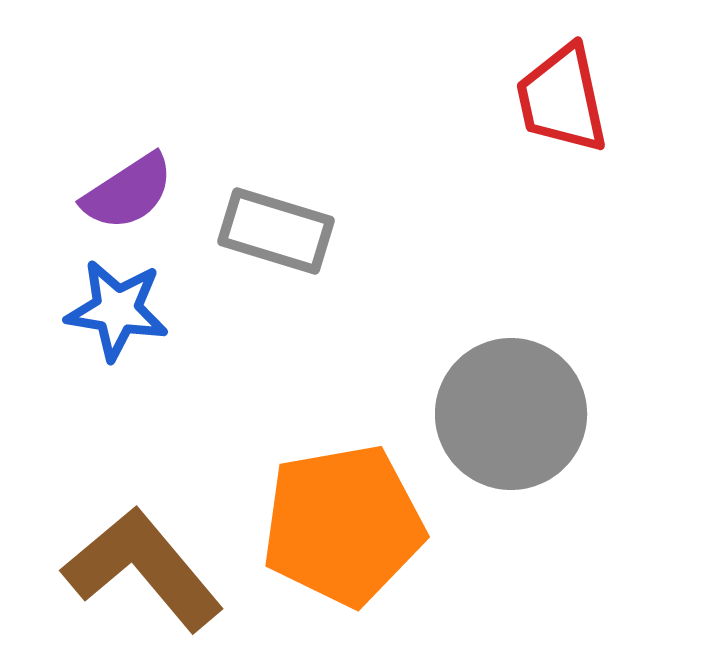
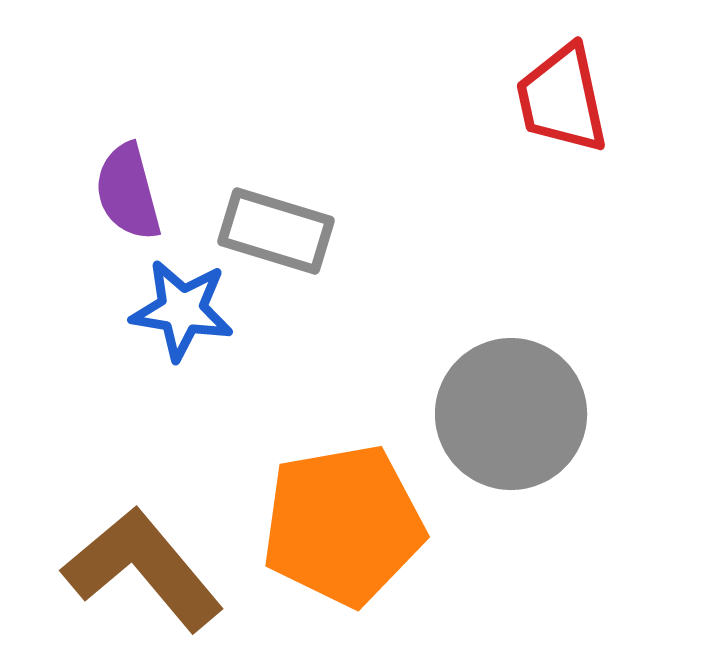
purple semicircle: rotated 108 degrees clockwise
blue star: moved 65 px right
